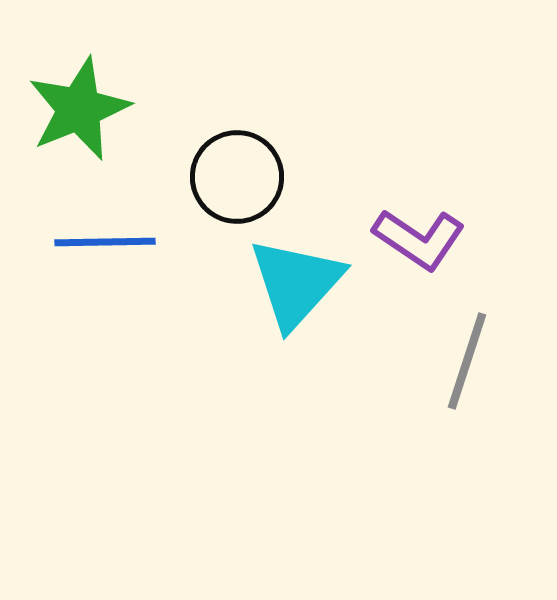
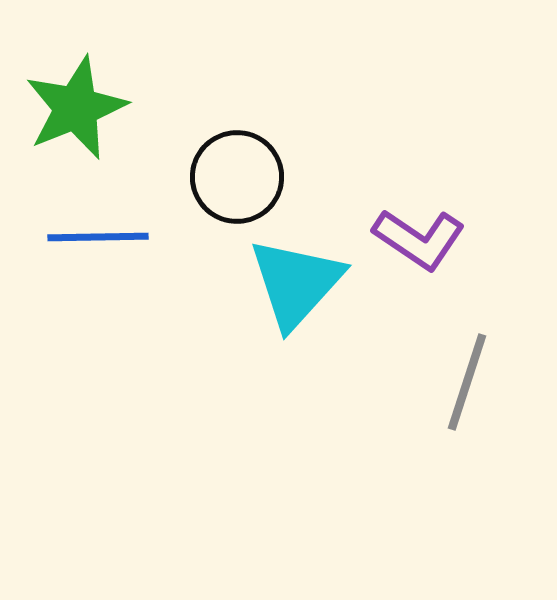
green star: moved 3 px left, 1 px up
blue line: moved 7 px left, 5 px up
gray line: moved 21 px down
